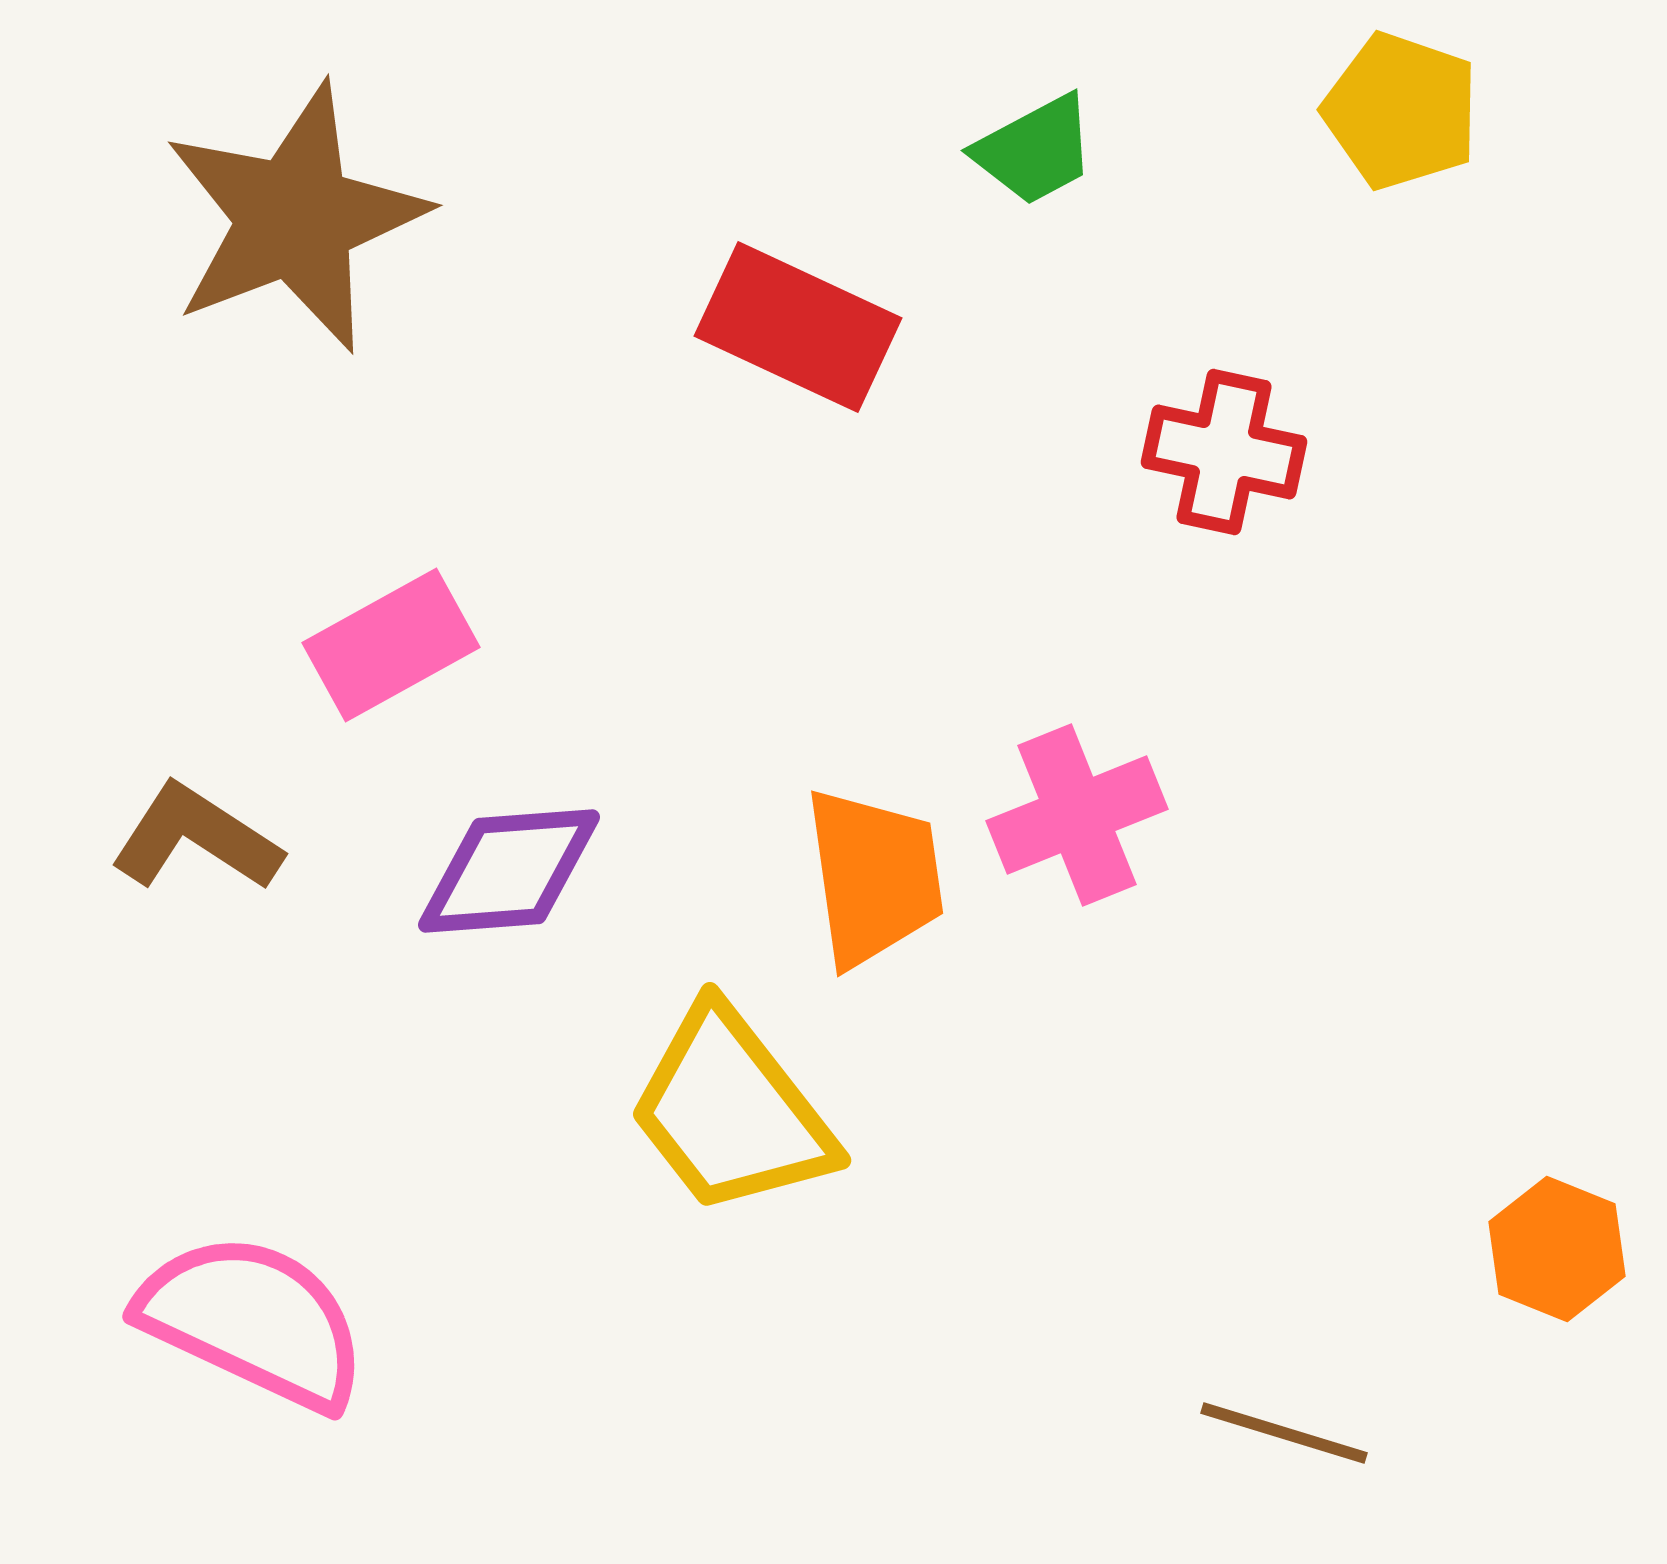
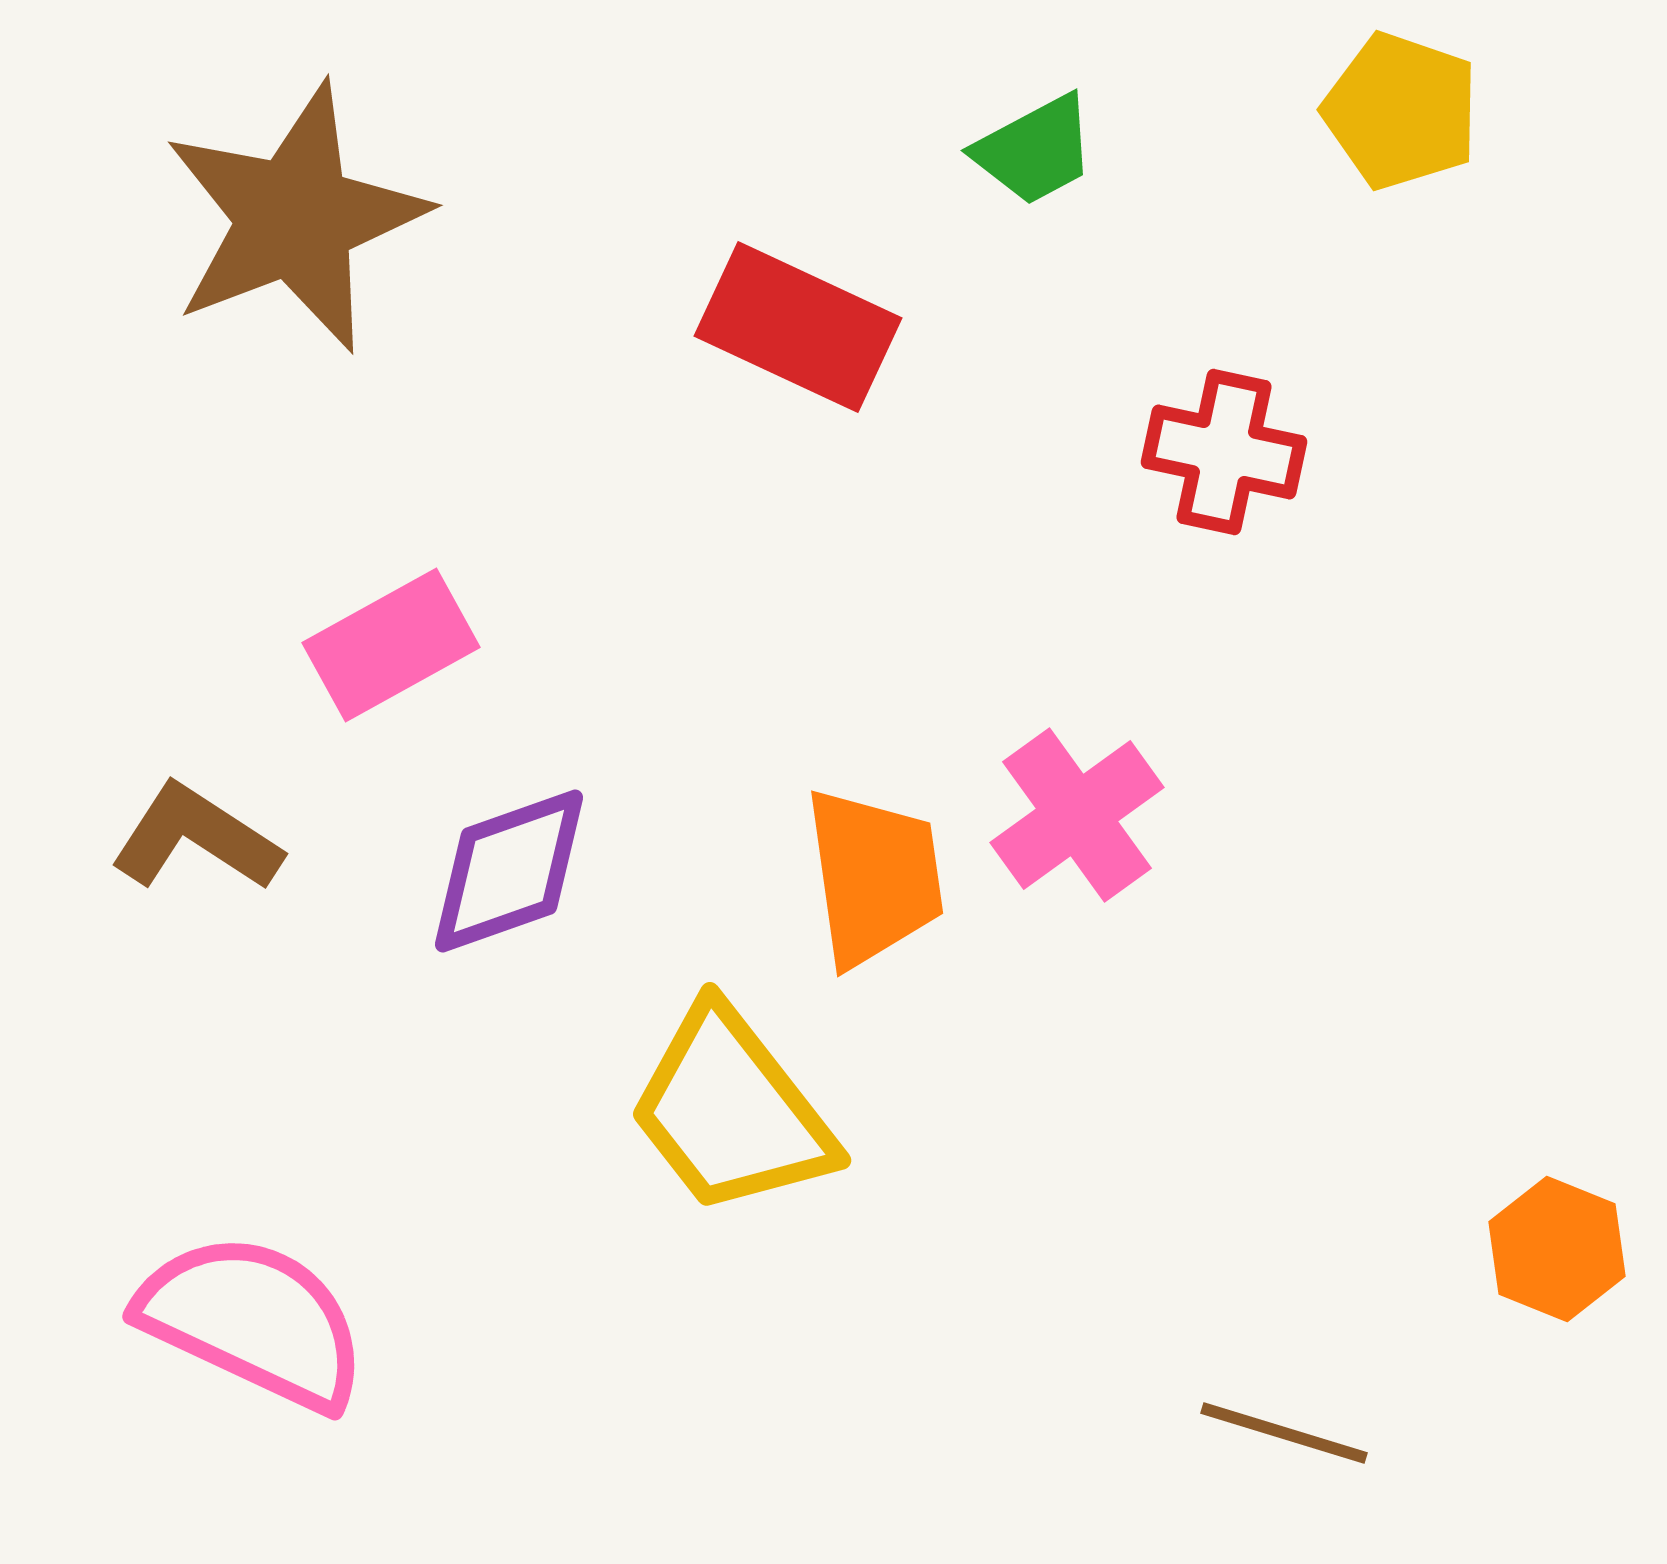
pink cross: rotated 14 degrees counterclockwise
purple diamond: rotated 15 degrees counterclockwise
